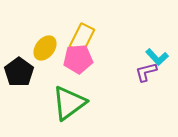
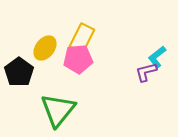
cyan L-shape: rotated 95 degrees clockwise
green triangle: moved 11 px left, 7 px down; rotated 15 degrees counterclockwise
